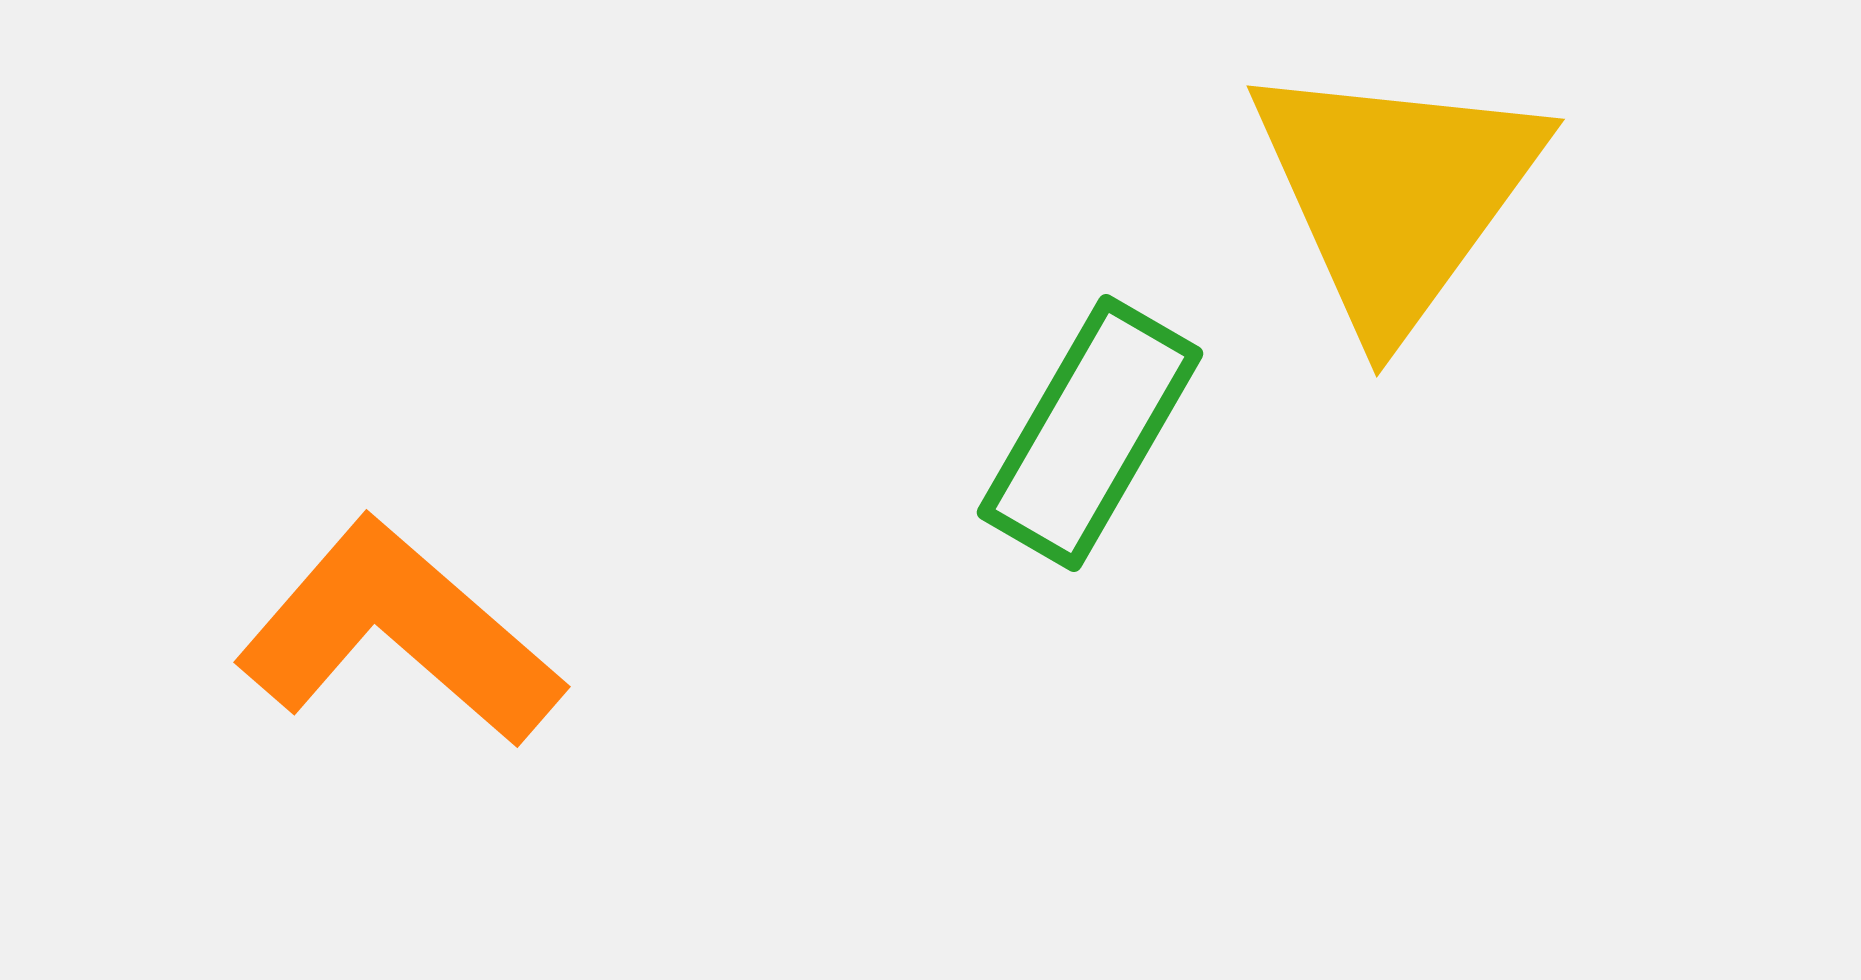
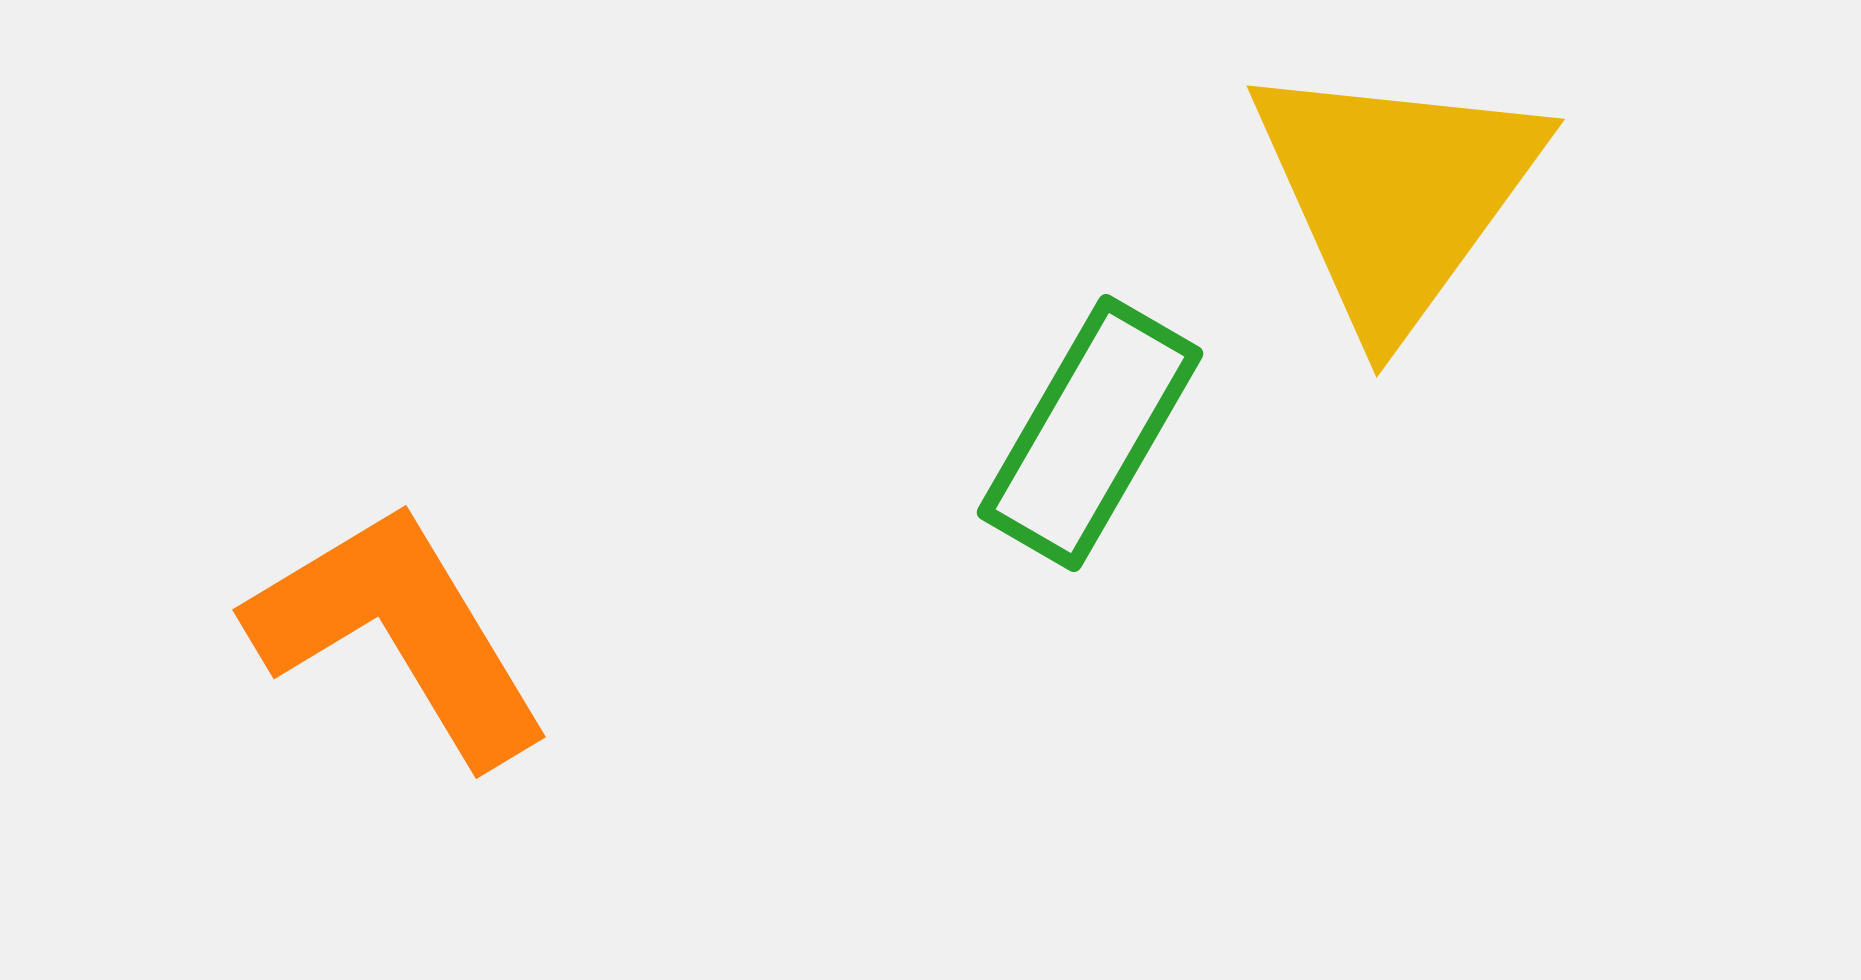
orange L-shape: rotated 18 degrees clockwise
